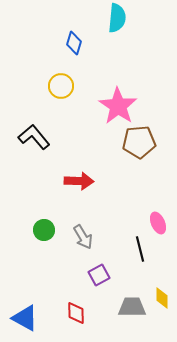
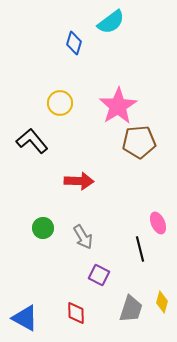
cyan semicircle: moved 6 px left, 4 px down; rotated 48 degrees clockwise
yellow circle: moved 1 px left, 17 px down
pink star: rotated 6 degrees clockwise
black L-shape: moved 2 px left, 4 px down
green circle: moved 1 px left, 2 px up
purple square: rotated 35 degrees counterclockwise
yellow diamond: moved 4 px down; rotated 15 degrees clockwise
gray trapezoid: moved 1 px left, 2 px down; rotated 108 degrees clockwise
